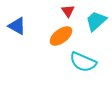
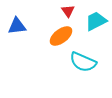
cyan trapezoid: rotated 15 degrees clockwise
blue triangle: rotated 36 degrees counterclockwise
